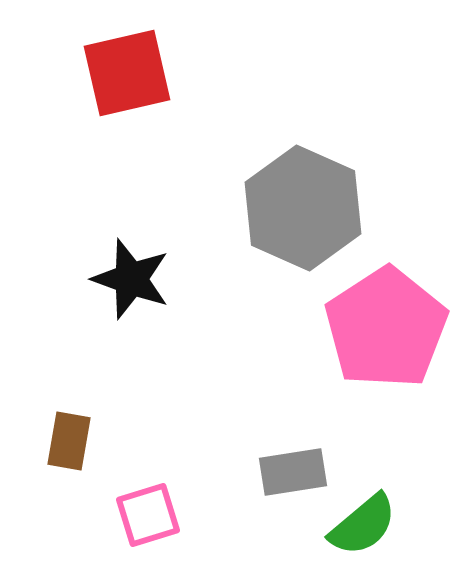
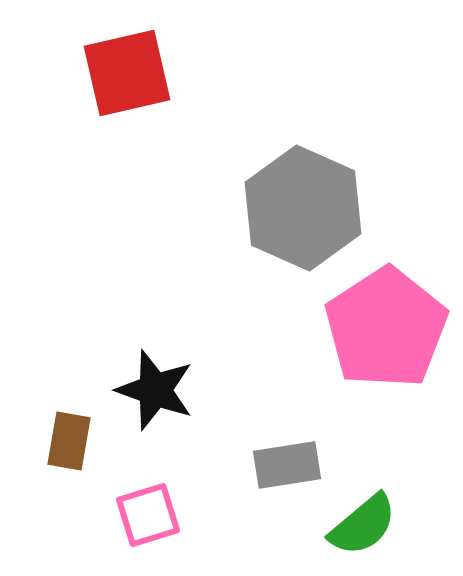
black star: moved 24 px right, 111 px down
gray rectangle: moved 6 px left, 7 px up
